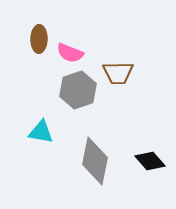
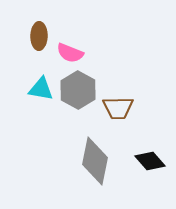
brown ellipse: moved 3 px up
brown trapezoid: moved 35 px down
gray hexagon: rotated 12 degrees counterclockwise
cyan triangle: moved 43 px up
